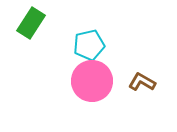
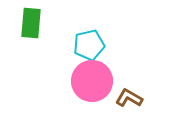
green rectangle: rotated 28 degrees counterclockwise
brown L-shape: moved 13 px left, 16 px down
